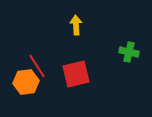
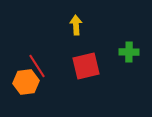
green cross: rotated 12 degrees counterclockwise
red square: moved 10 px right, 8 px up
